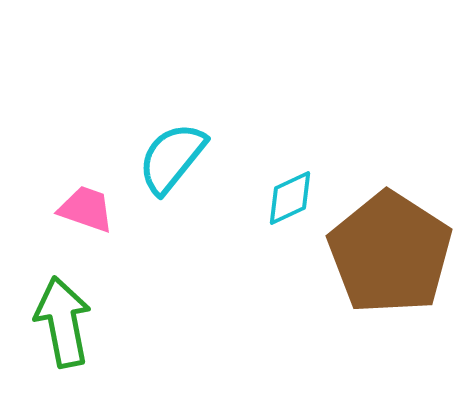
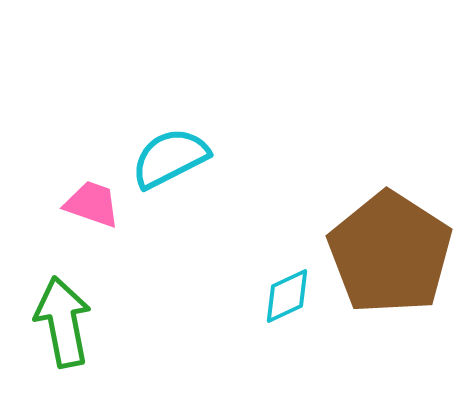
cyan semicircle: moved 2 px left; rotated 24 degrees clockwise
cyan diamond: moved 3 px left, 98 px down
pink trapezoid: moved 6 px right, 5 px up
